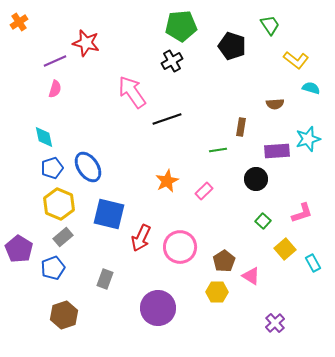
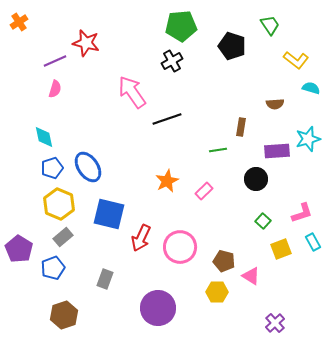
yellow square at (285, 249): moved 4 px left; rotated 20 degrees clockwise
brown pentagon at (224, 261): rotated 25 degrees counterclockwise
cyan rectangle at (313, 263): moved 21 px up
